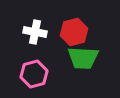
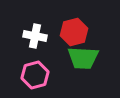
white cross: moved 4 px down
pink hexagon: moved 1 px right, 1 px down
